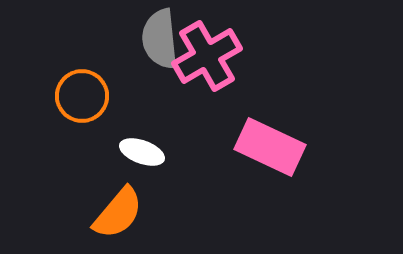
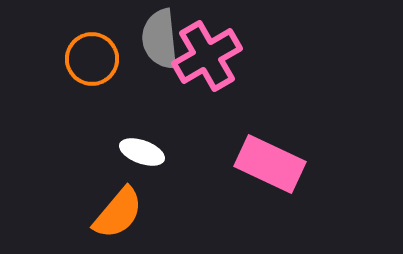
orange circle: moved 10 px right, 37 px up
pink rectangle: moved 17 px down
